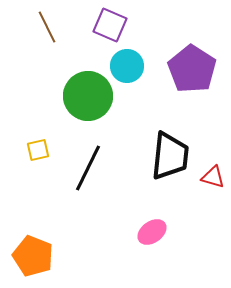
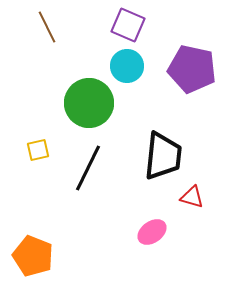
purple square: moved 18 px right
purple pentagon: rotated 21 degrees counterclockwise
green circle: moved 1 px right, 7 px down
black trapezoid: moved 7 px left
red triangle: moved 21 px left, 20 px down
